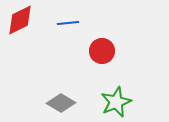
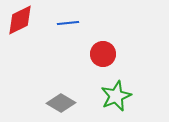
red circle: moved 1 px right, 3 px down
green star: moved 6 px up
